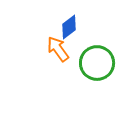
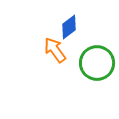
orange arrow: moved 3 px left, 1 px down
